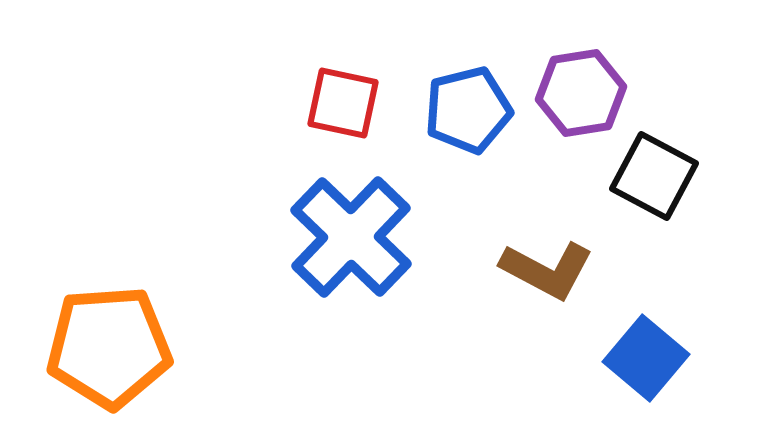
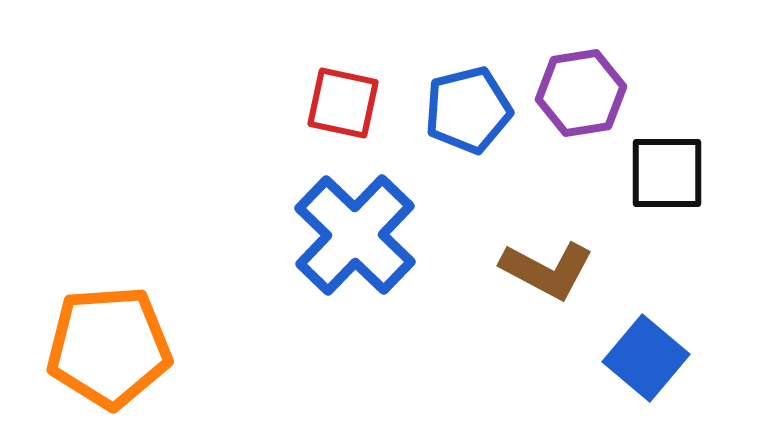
black square: moved 13 px right, 3 px up; rotated 28 degrees counterclockwise
blue cross: moved 4 px right, 2 px up
